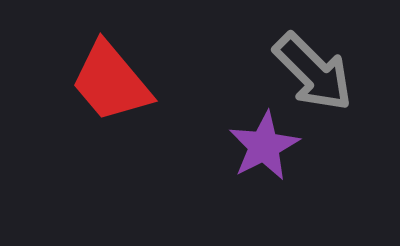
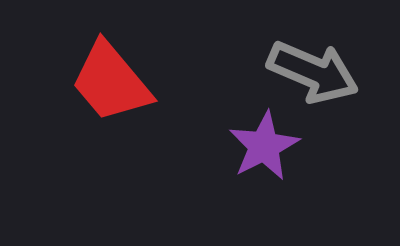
gray arrow: rotated 22 degrees counterclockwise
